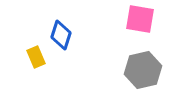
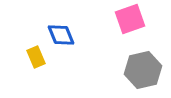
pink square: moved 10 px left; rotated 28 degrees counterclockwise
blue diamond: rotated 40 degrees counterclockwise
